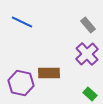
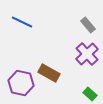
brown rectangle: rotated 30 degrees clockwise
